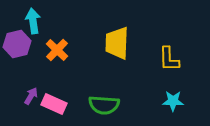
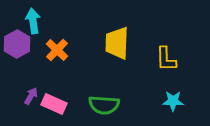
purple hexagon: rotated 16 degrees counterclockwise
yellow L-shape: moved 3 px left
